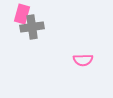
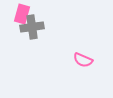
pink semicircle: rotated 24 degrees clockwise
